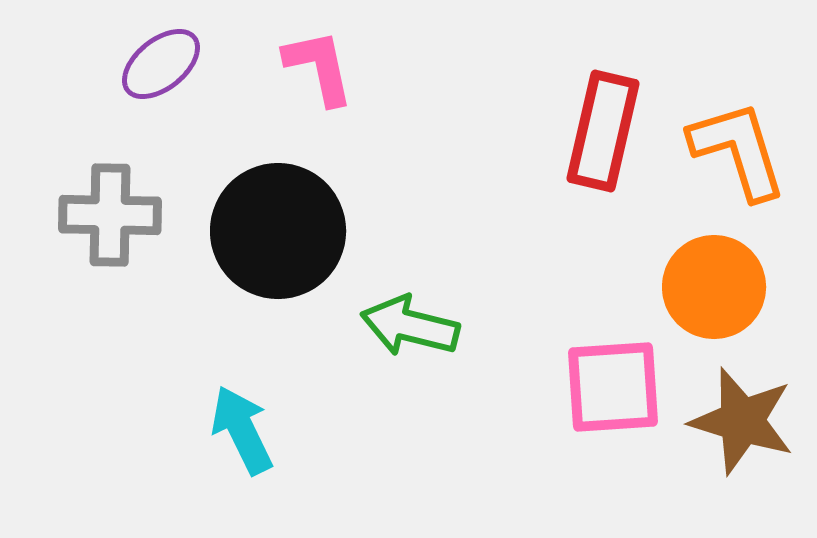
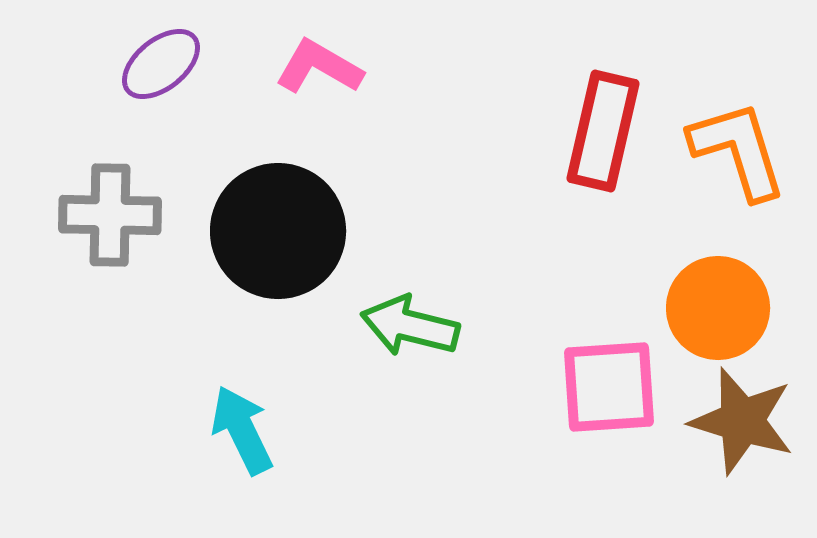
pink L-shape: rotated 48 degrees counterclockwise
orange circle: moved 4 px right, 21 px down
pink square: moved 4 px left
